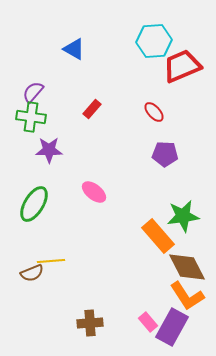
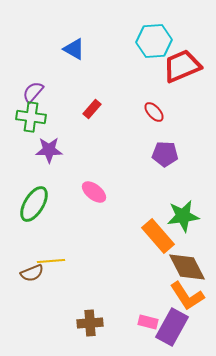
pink rectangle: rotated 36 degrees counterclockwise
